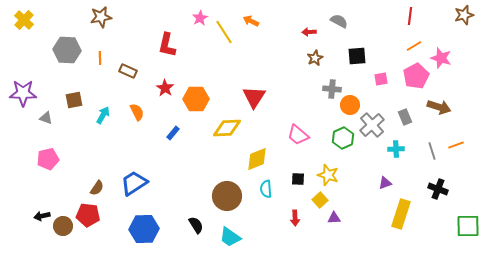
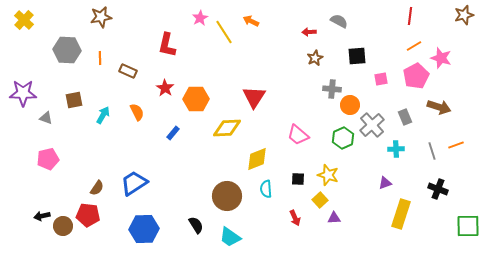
red arrow at (295, 218): rotated 21 degrees counterclockwise
